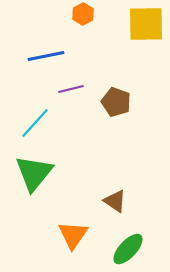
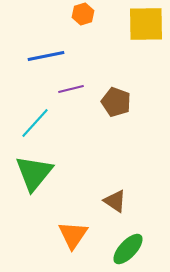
orange hexagon: rotated 10 degrees clockwise
